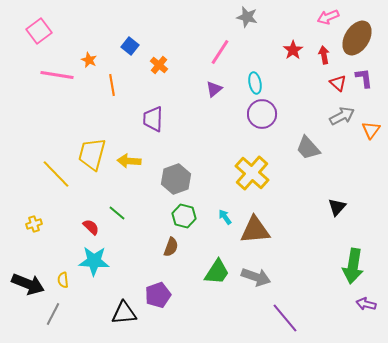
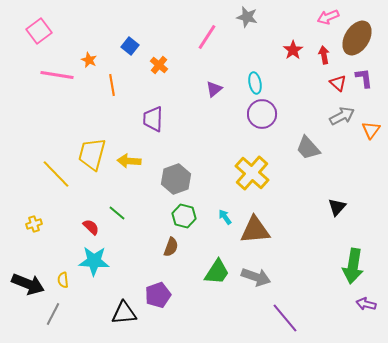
pink line at (220, 52): moved 13 px left, 15 px up
